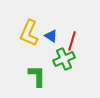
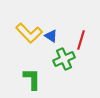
yellow L-shape: rotated 68 degrees counterclockwise
red line: moved 9 px right, 1 px up
green L-shape: moved 5 px left, 3 px down
